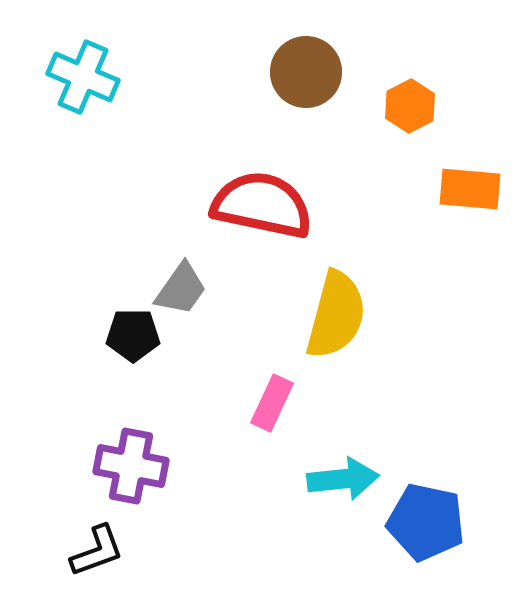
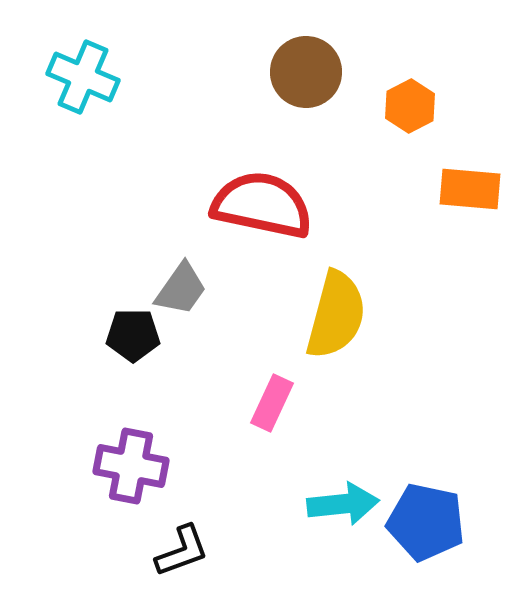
cyan arrow: moved 25 px down
black L-shape: moved 85 px right
